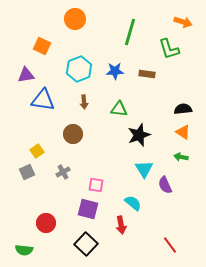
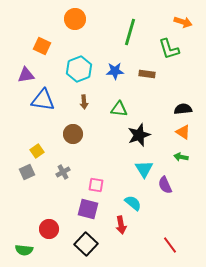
red circle: moved 3 px right, 6 px down
